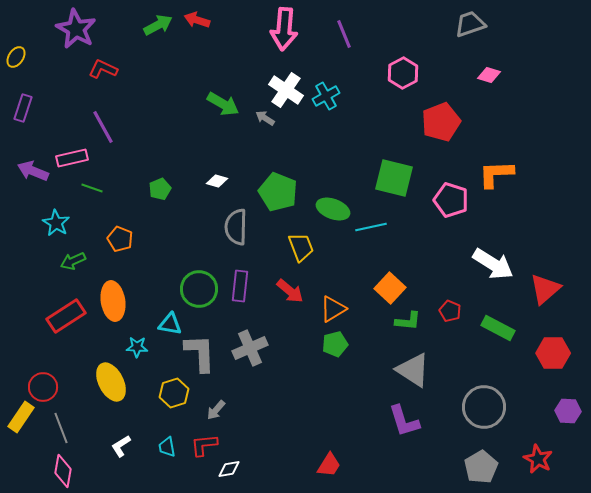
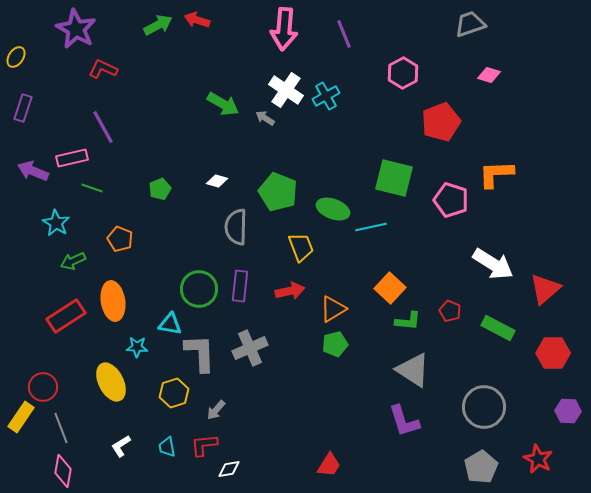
red arrow at (290, 291): rotated 52 degrees counterclockwise
